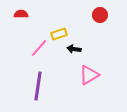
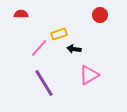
purple line: moved 6 px right, 3 px up; rotated 40 degrees counterclockwise
